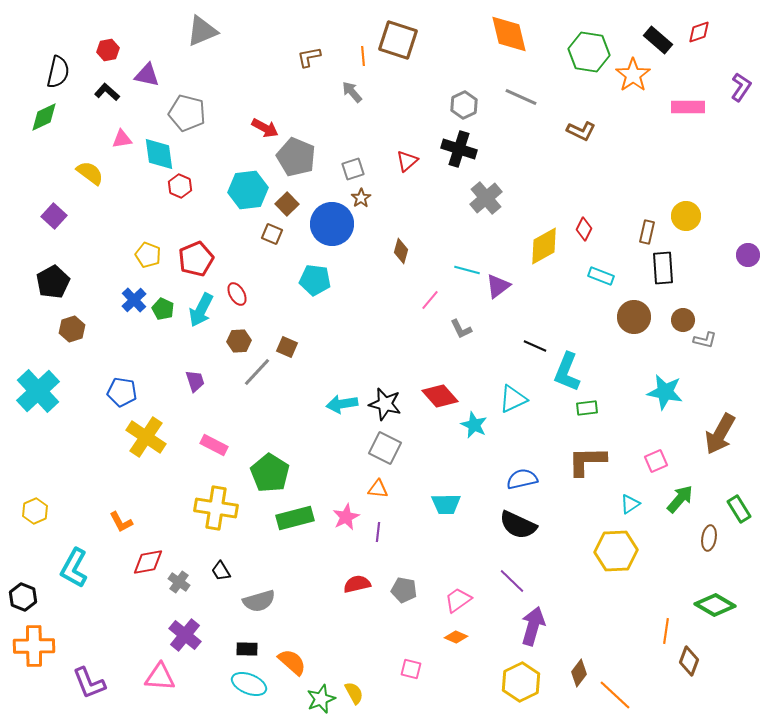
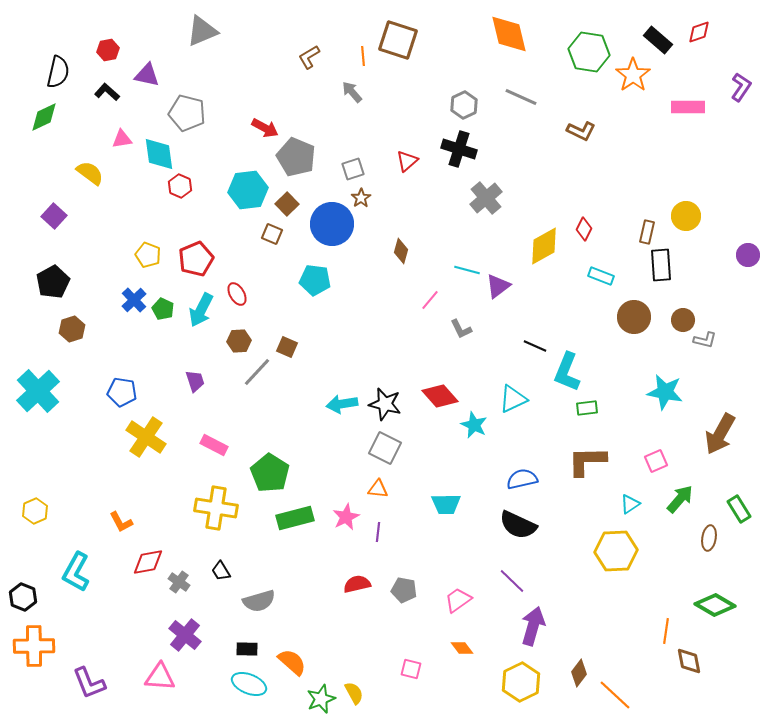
brown L-shape at (309, 57): rotated 20 degrees counterclockwise
black rectangle at (663, 268): moved 2 px left, 3 px up
cyan L-shape at (74, 568): moved 2 px right, 4 px down
orange diamond at (456, 637): moved 6 px right, 11 px down; rotated 30 degrees clockwise
brown diamond at (689, 661): rotated 32 degrees counterclockwise
